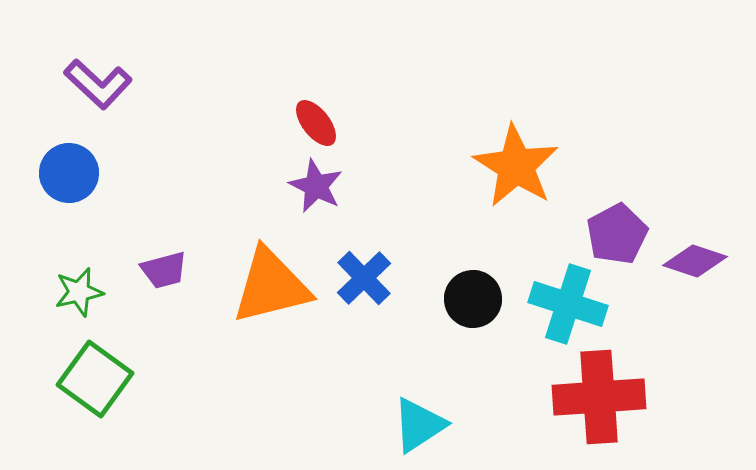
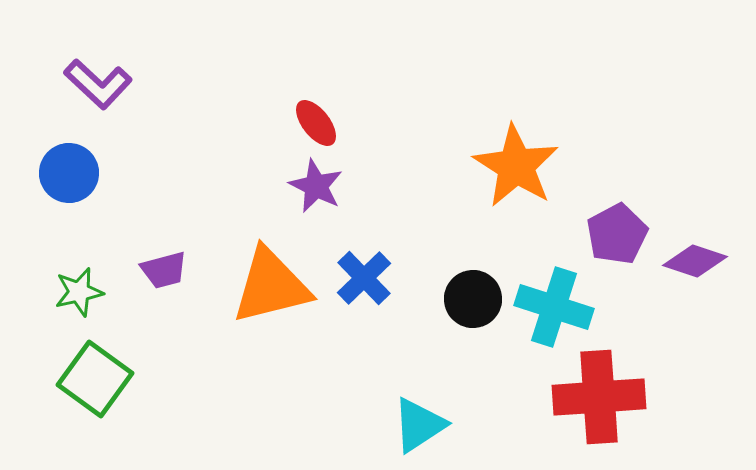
cyan cross: moved 14 px left, 3 px down
